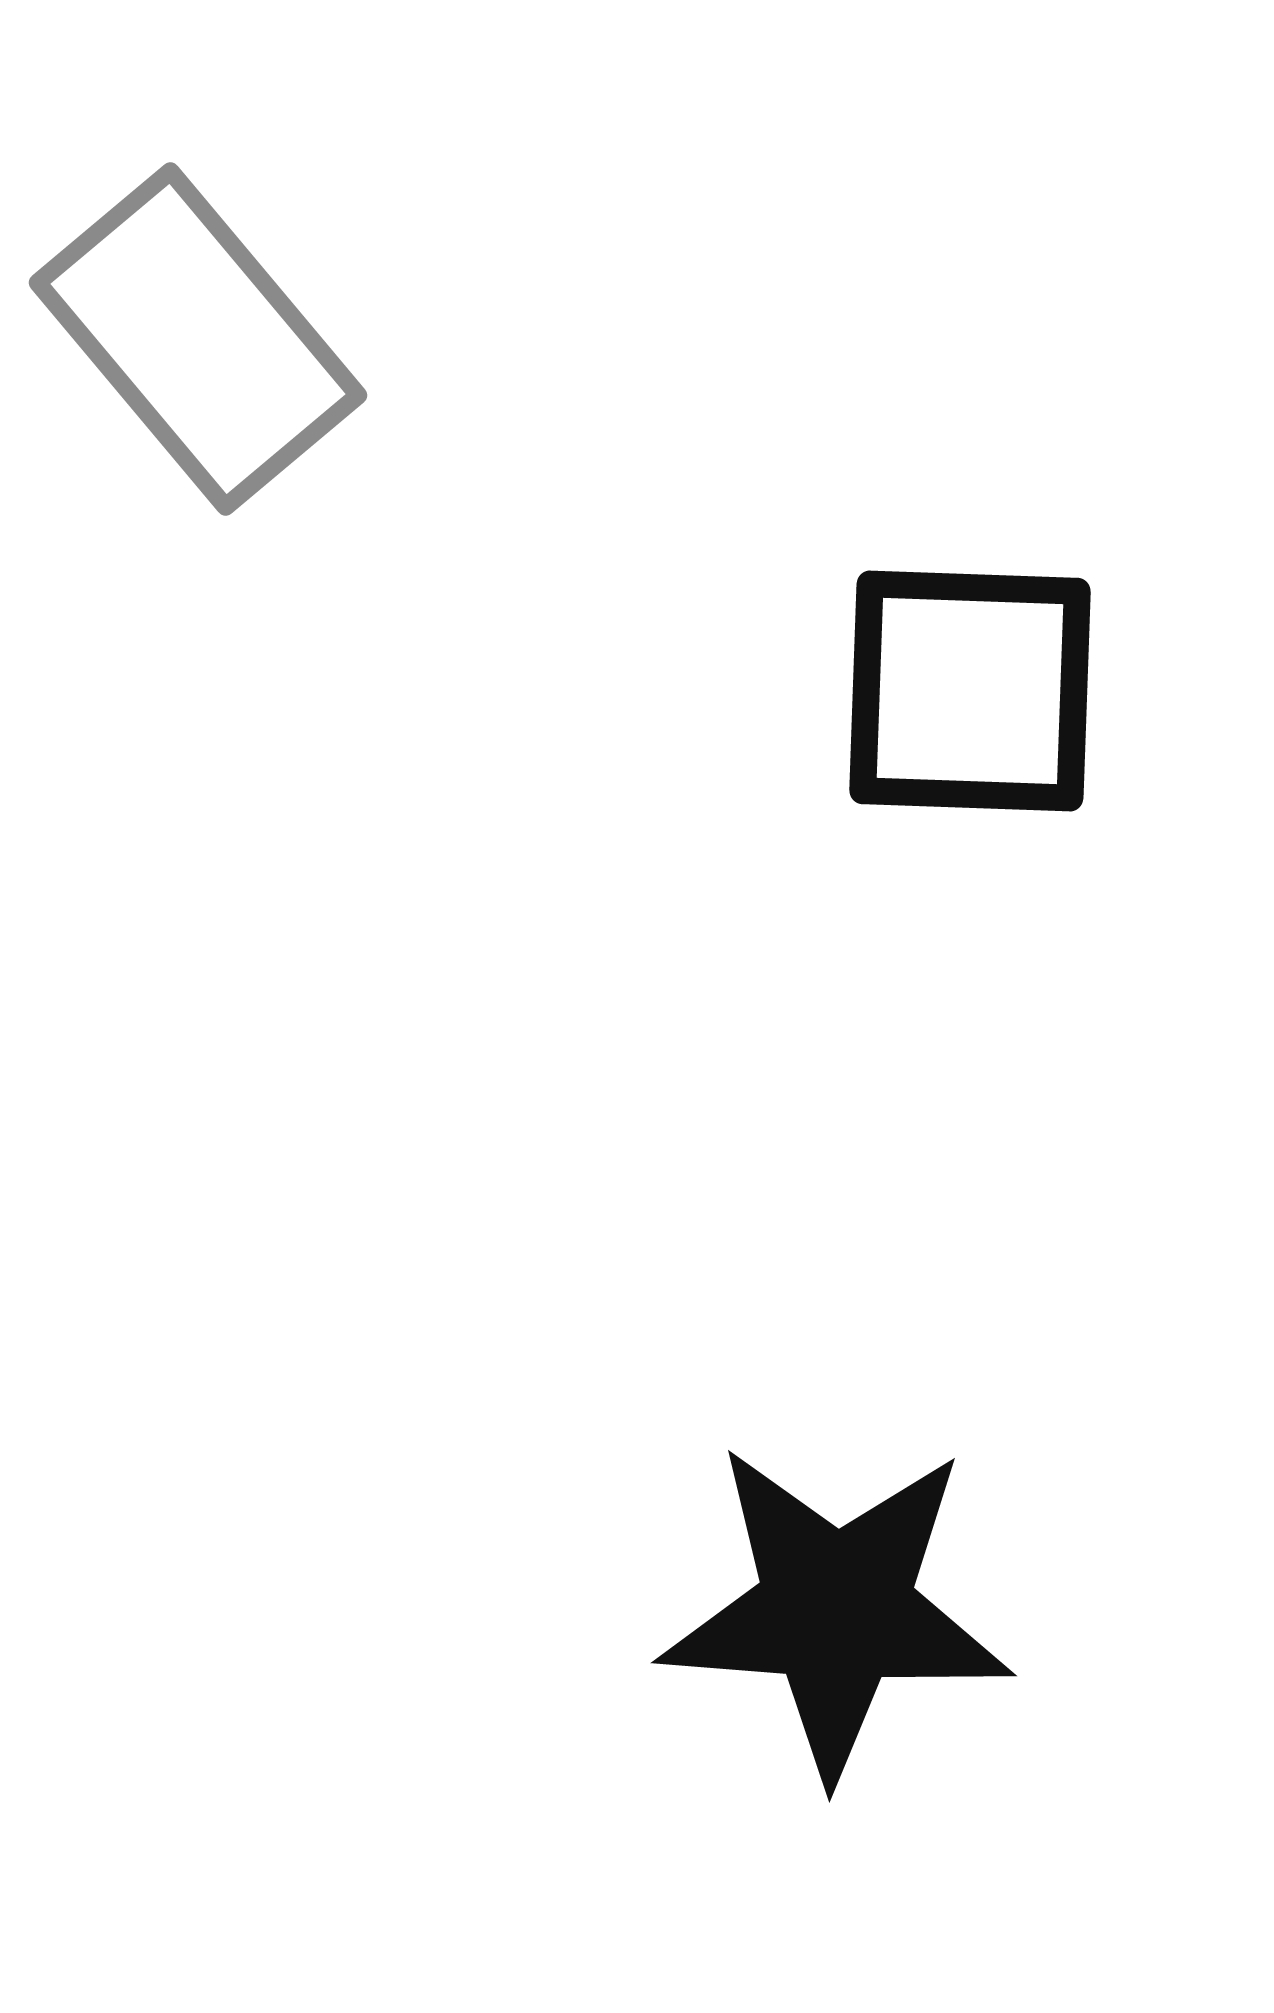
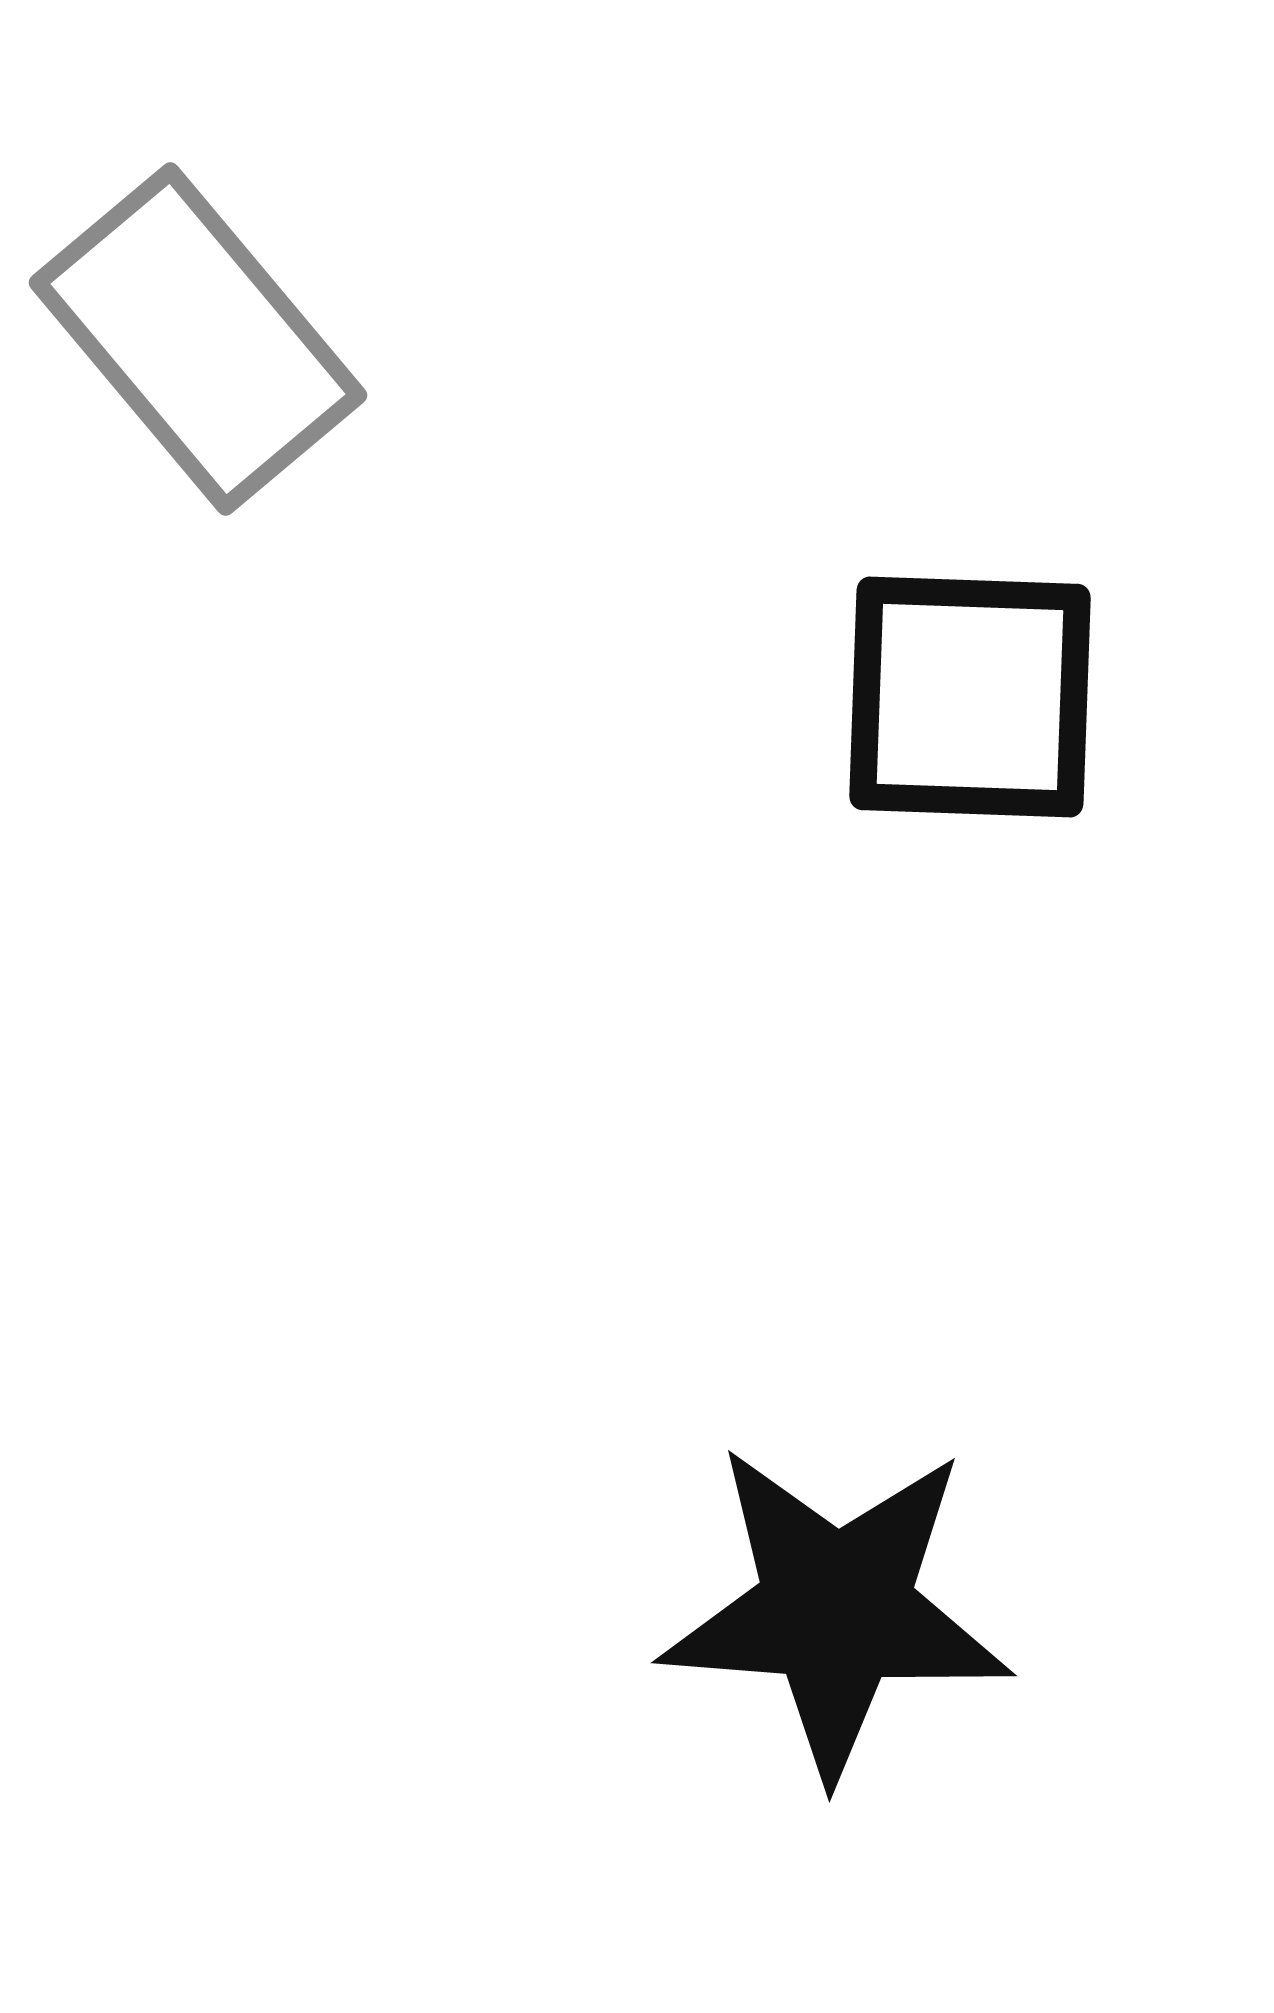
black square: moved 6 px down
